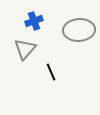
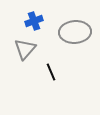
gray ellipse: moved 4 px left, 2 px down
